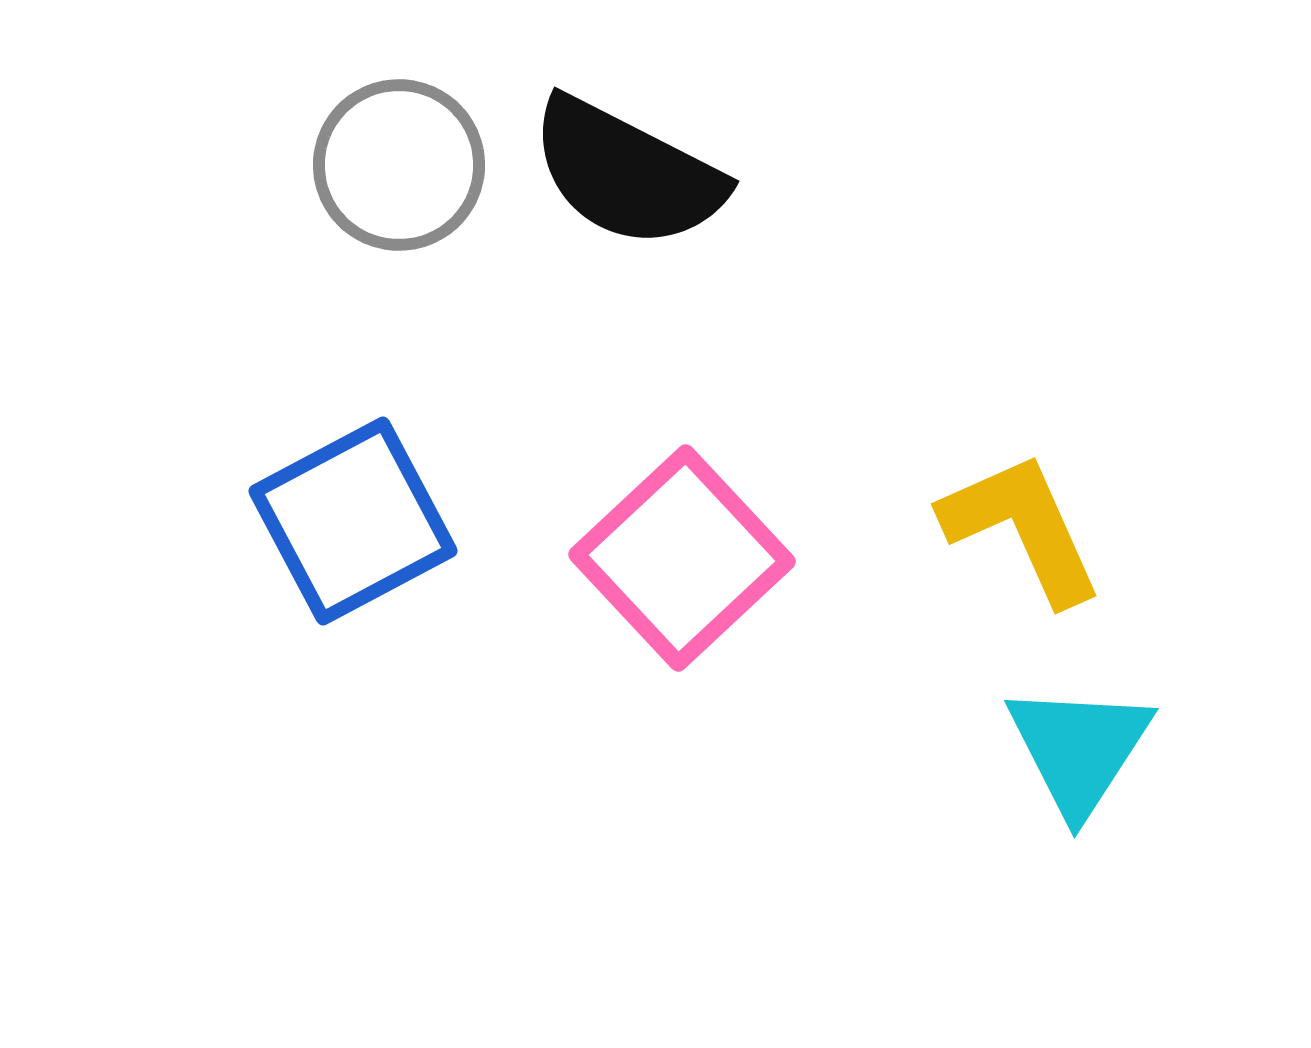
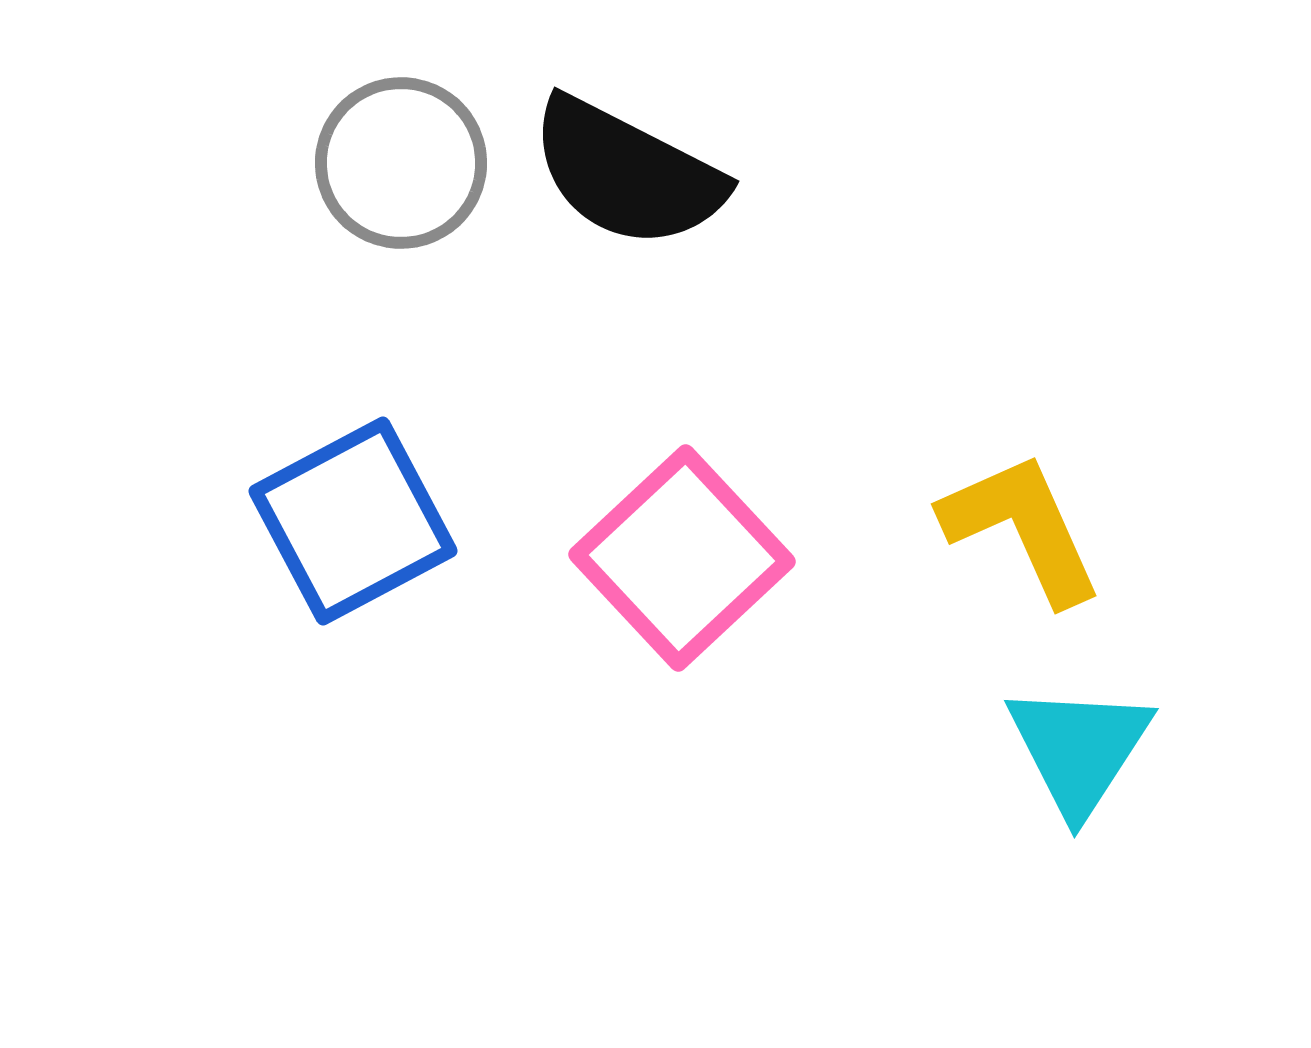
gray circle: moved 2 px right, 2 px up
